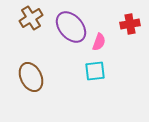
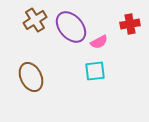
brown cross: moved 4 px right, 2 px down
pink semicircle: rotated 42 degrees clockwise
